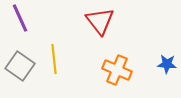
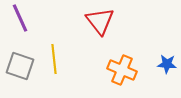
gray square: rotated 16 degrees counterclockwise
orange cross: moved 5 px right
